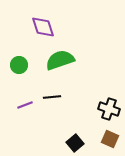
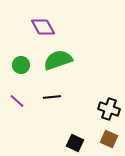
purple diamond: rotated 10 degrees counterclockwise
green semicircle: moved 2 px left
green circle: moved 2 px right
purple line: moved 8 px left, 4 px up; rotated 63 degrees clockwise
brown square: moved 1 px left
black square: rotated 24 degrees counterclockwise
